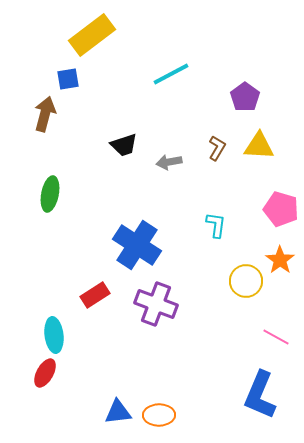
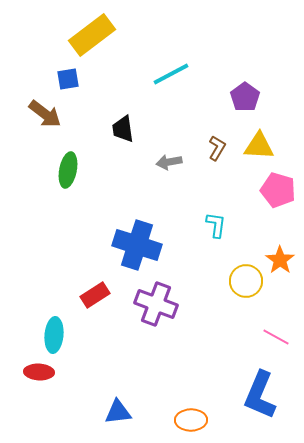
brown arrow: rotated 112 degrees clockwise
black trapezoid: moved 1 px left, 16 px up; rotated 100 degrees clockwise
green ellipse: moved 18 px right, 24 px up
pink pentagon: moved 3 px left, 19 px up
blue cross: rotated 15 degrees counterclockwise
cyan ellipse: rotated 12 degrees clockwise
red ellipse: moved 6 px left, 1 px up; rotated 64 degrees clockwise
orange ellipse: moved 32 px right, 5 px down
